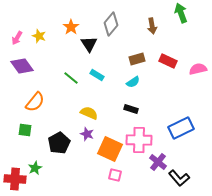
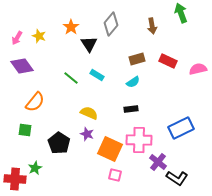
black rectangle: rotated 24 degrees counterclockwise
black pentagon: rotated 10 degrees counterclockwise
black L-shape: moved 2 px left; rotated 15 degrees counterclockwise
